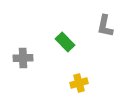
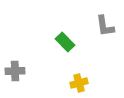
gray L-shape: rotated 20 degrees counterclockwise
gray cross: moved 8 px left, 13 px down
